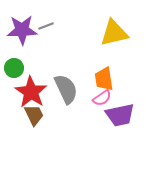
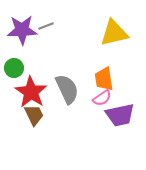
gray semicircle: moved 1 px right
